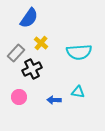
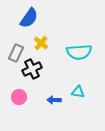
gray rectangle: rotated 18 degrees counterclockwise
